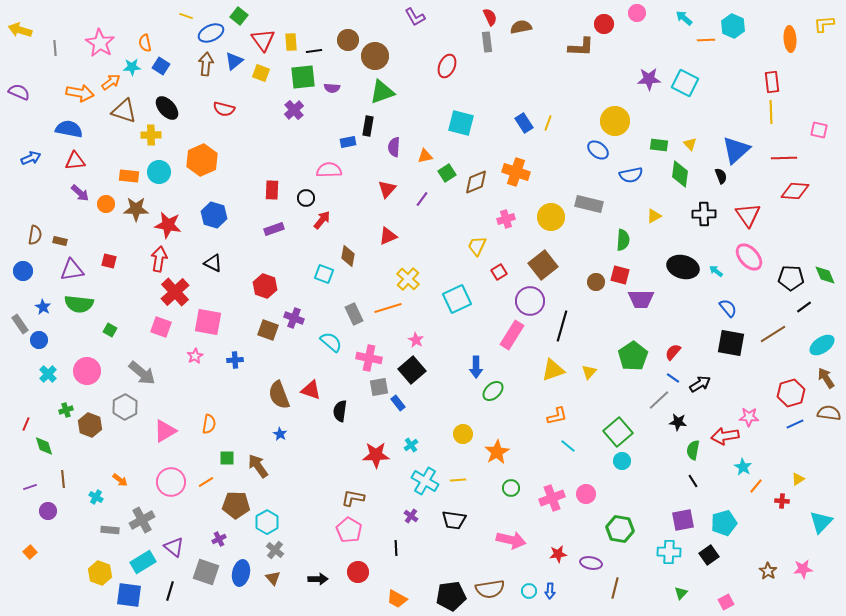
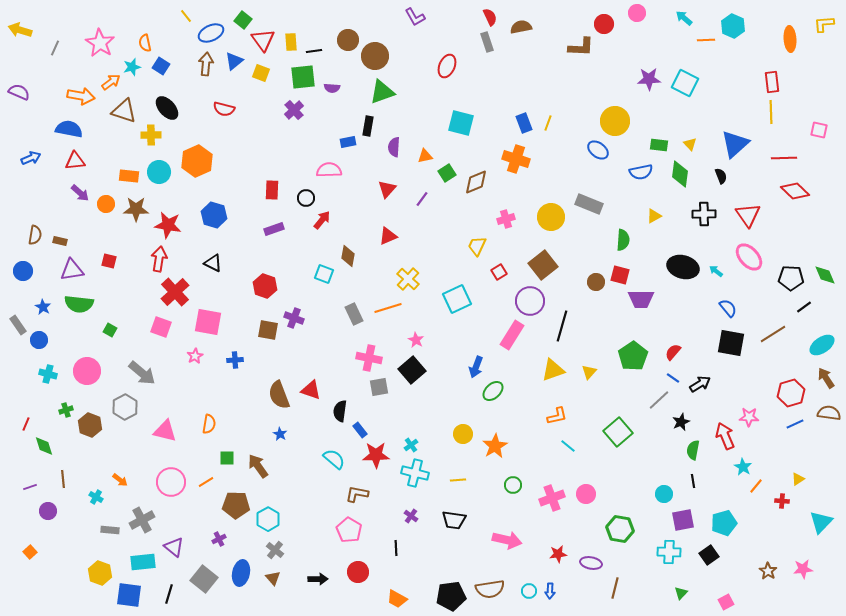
yellow line at (186, 16): rotated 32 degrees clockwise
green square at (239, 16): moved 4 px right, 4 px down
gray rectangle at (487, 42): rotated 12 degrees counterclockwise
gray line at (55, 48): rotated 28 degrees clockwise
cyan star at (132, 67): rotated 12 degrees counterclockwise
orange arrow at (80, 93): moved 1 px right, 3 px down
blue rectangle at (524, 123): rotated 12 degrees clockwise
blue triangle at (736, 150): moved 1 px left, 6 px up
orange hexagon at (202, 160): moved 5 px left, 1 px down
orange cross at (516, 172): moved 13 px up
blue semicircle at (631, 175): moved 10 px right, 3 px up
red diamond at (795, 191): rotated 40 degrees clockwise
gray rectangle at (589, 204): rotated 8 degrees clockwise
gray rectangle at (20, 324): moved 2 px left, 1 px down
brown square at (268, 330): rotated 10 degrees counterclockwise
cyan semicircle at (331, 342): moved 3 px right, 117 px down
blue arrow at (476, 367): rotated 20 degrees clockwise
cyan cross at (48, 374): rotated 30 degrees counterclockwise
blue rectangle at (398, 403): moved 38 px left, 27 px down
black star at (678, 422): moved 3 px right; rotated 30 degrees counterclockwise
pink triangle at (165, 431): rotated 45 degrees clockwise
red arrow at (725, 436): rotated 76 degrees clockwise
orange star at (497, 452): moved 2 px left, 6 px up
cyan circle at (622, 461): moved 42 px right, 33 px down
cyan cross at (425, 481): moved 10 px left, 8 px up; rotated 16 degrees counterclockwise
black line at (693, 481): rotated 24 degrees clockwise
green circle at (511, 488): moved 2 px right, 3 px up
brown L-shape at (353, 498): moved 4 px right, 4 px up
cyan hexagon at (267, 522): moved 1 px right, 3 px up
pink arrow at (511, 540): moved 4 px left
cyan rectangle at (143, 562): rotated 25 degrees clockwise
gray square at (206, 572): moved 2 px left, 7 px down; rotated 20 degrees clockwise
black line at (170, 591): moved 1 px left, 3 px down
